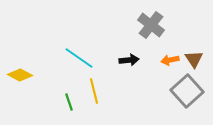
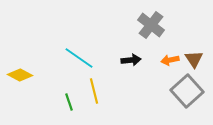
black arrow: moved 2 px right
